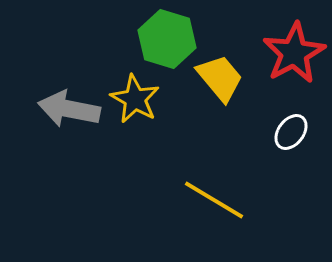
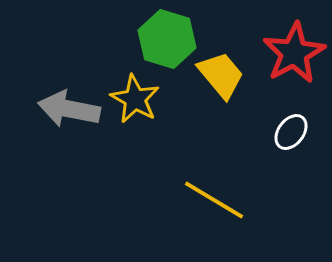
yellow trapezoid: moved 1 px right, 3 px up
